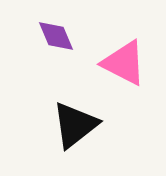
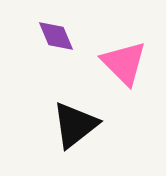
pink triangle: rotated 18 degrees clockwise
